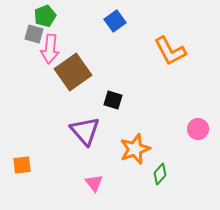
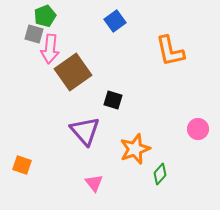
orange L-shape: rotated 16 degrees clockwise
orange square: rotated 24 degrees clockwise
